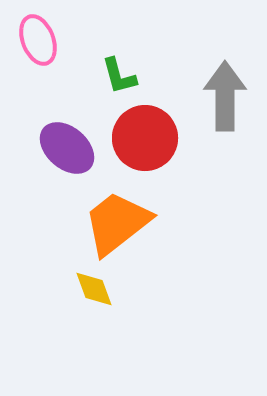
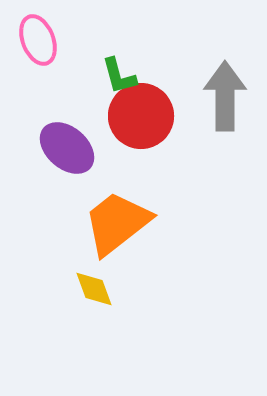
red circle: moved 4 px left, 22 px up
